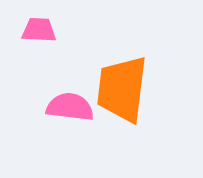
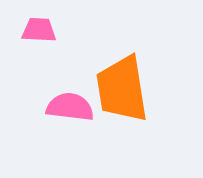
orange trapezoid: rotated 16 degrees counterclockwise
